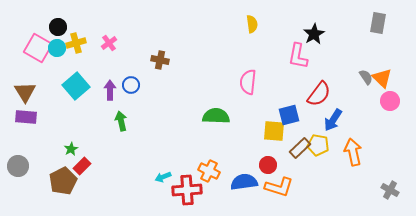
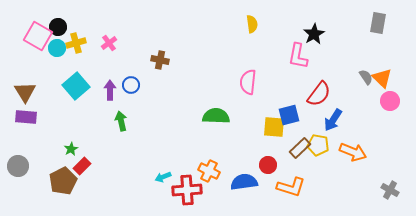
pink square: moved 12 px up
yellow square: moved 4 px up
orange arrow: rotated 124 degrees clockwise
orange L-shape: moved 12 px right
